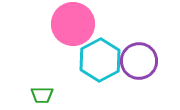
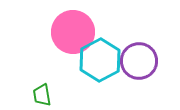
pink circle: moved 8 px down
green trapezoid: rotated 80 degrees clockwise
